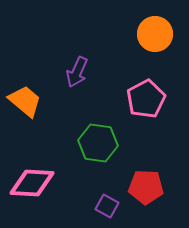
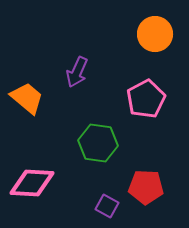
orange trapezoid: moved 2 px right, 3 px up
